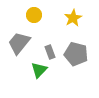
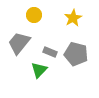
gray rectangle: rotated 48 degrees counterclockwise
